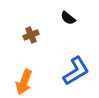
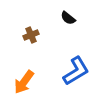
orange arrow: rotated 15 degrees clockwise
